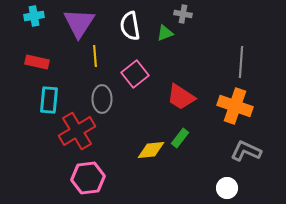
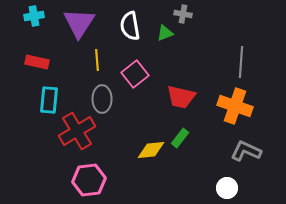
yellow line: moved 2 px right, 4 px down
red trapezoid: rotated 20 degrees counterclockwise
pink hexagon: moved 1 px right, 2 px down
